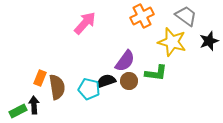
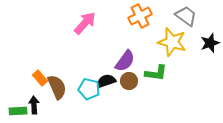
orange cross: moved 2 px left
black star: moved 1 px right, 2 px down
orange rectangle: rotated 63 degrees counterclockwise
brown semicircle: rotated 15 degrees counterclockwise
green rectangle: rotated 24 degrees clockwise
